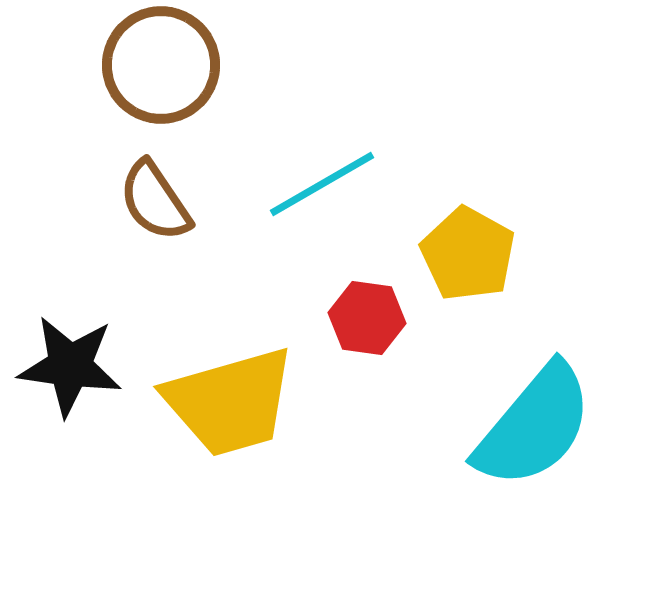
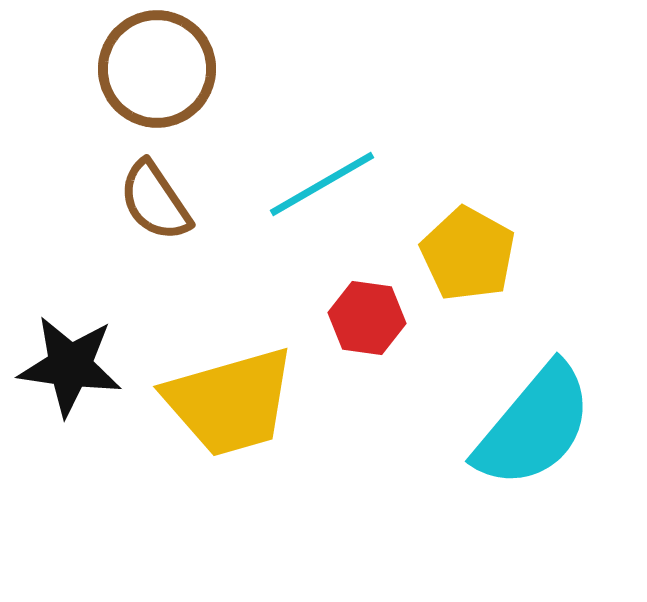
brown circle: moved 4 px left, 4 px down
